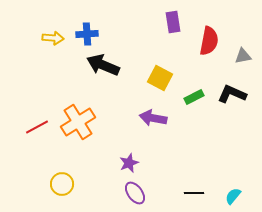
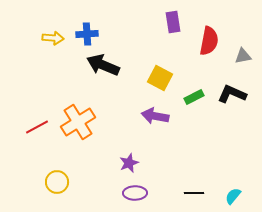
purple arrow: moved 2 px right, 2 px up
yellow circle: moved 5 px left, 2 px up
purple ellipse: rotated 55 degrees counterclockwise
